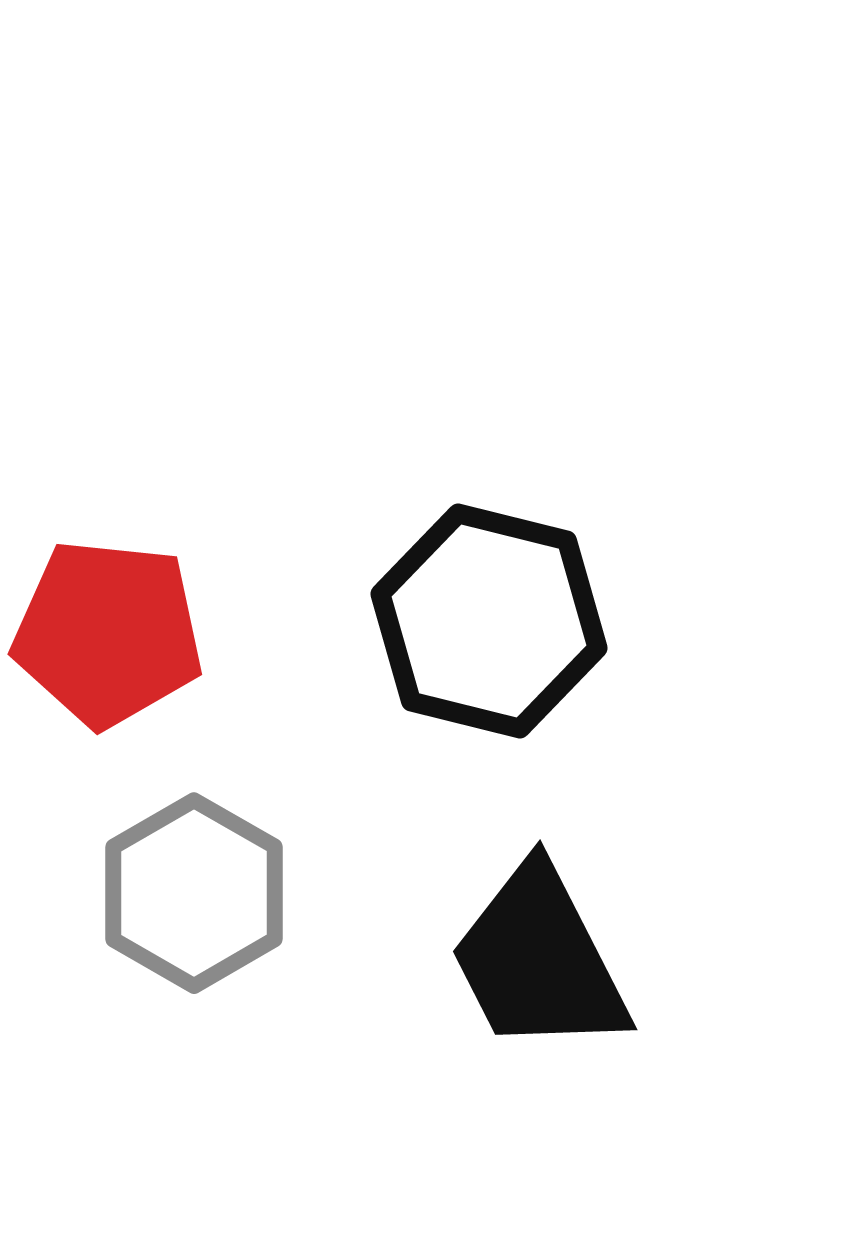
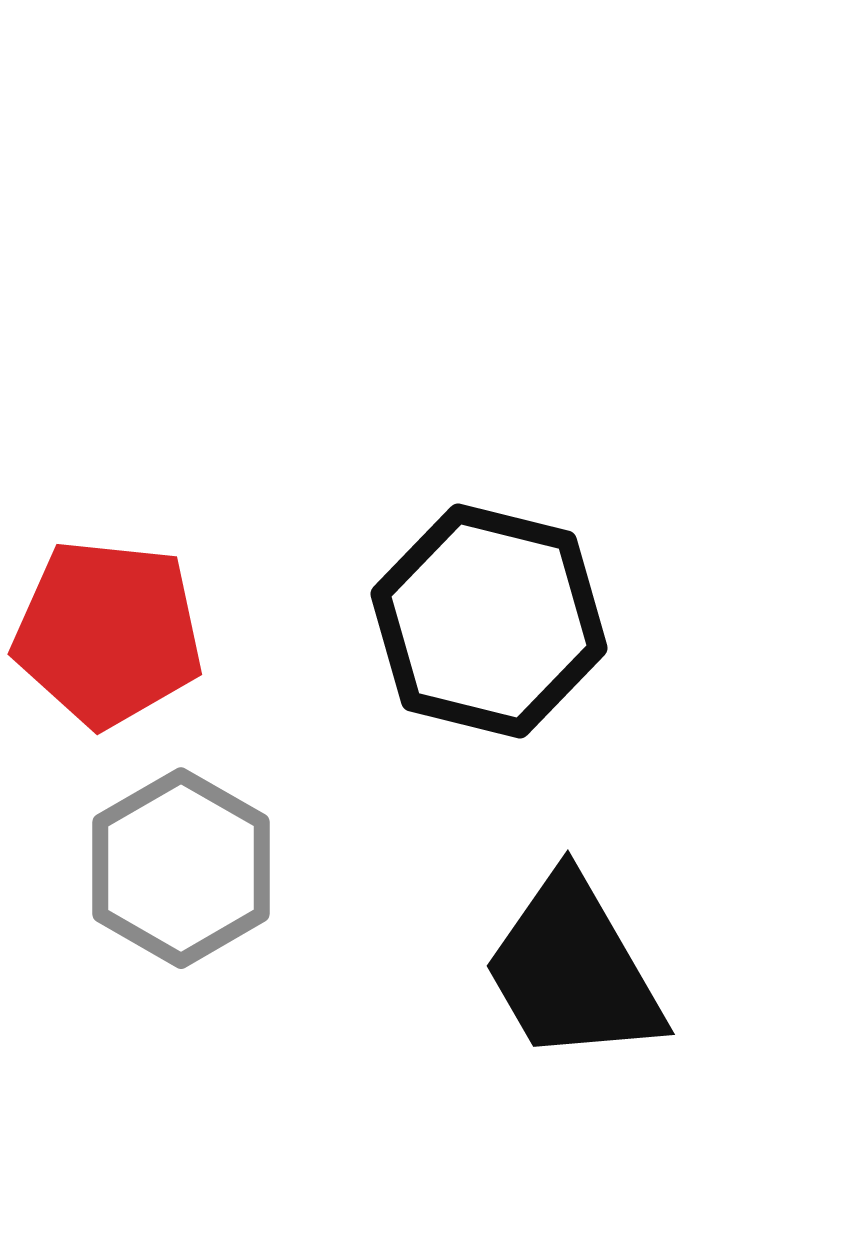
gray hexagon: moved 13 px left, 25 px up
black trapezoid: moved 34 px right, 10 px down; rotated 3 degrees counterclockwise
